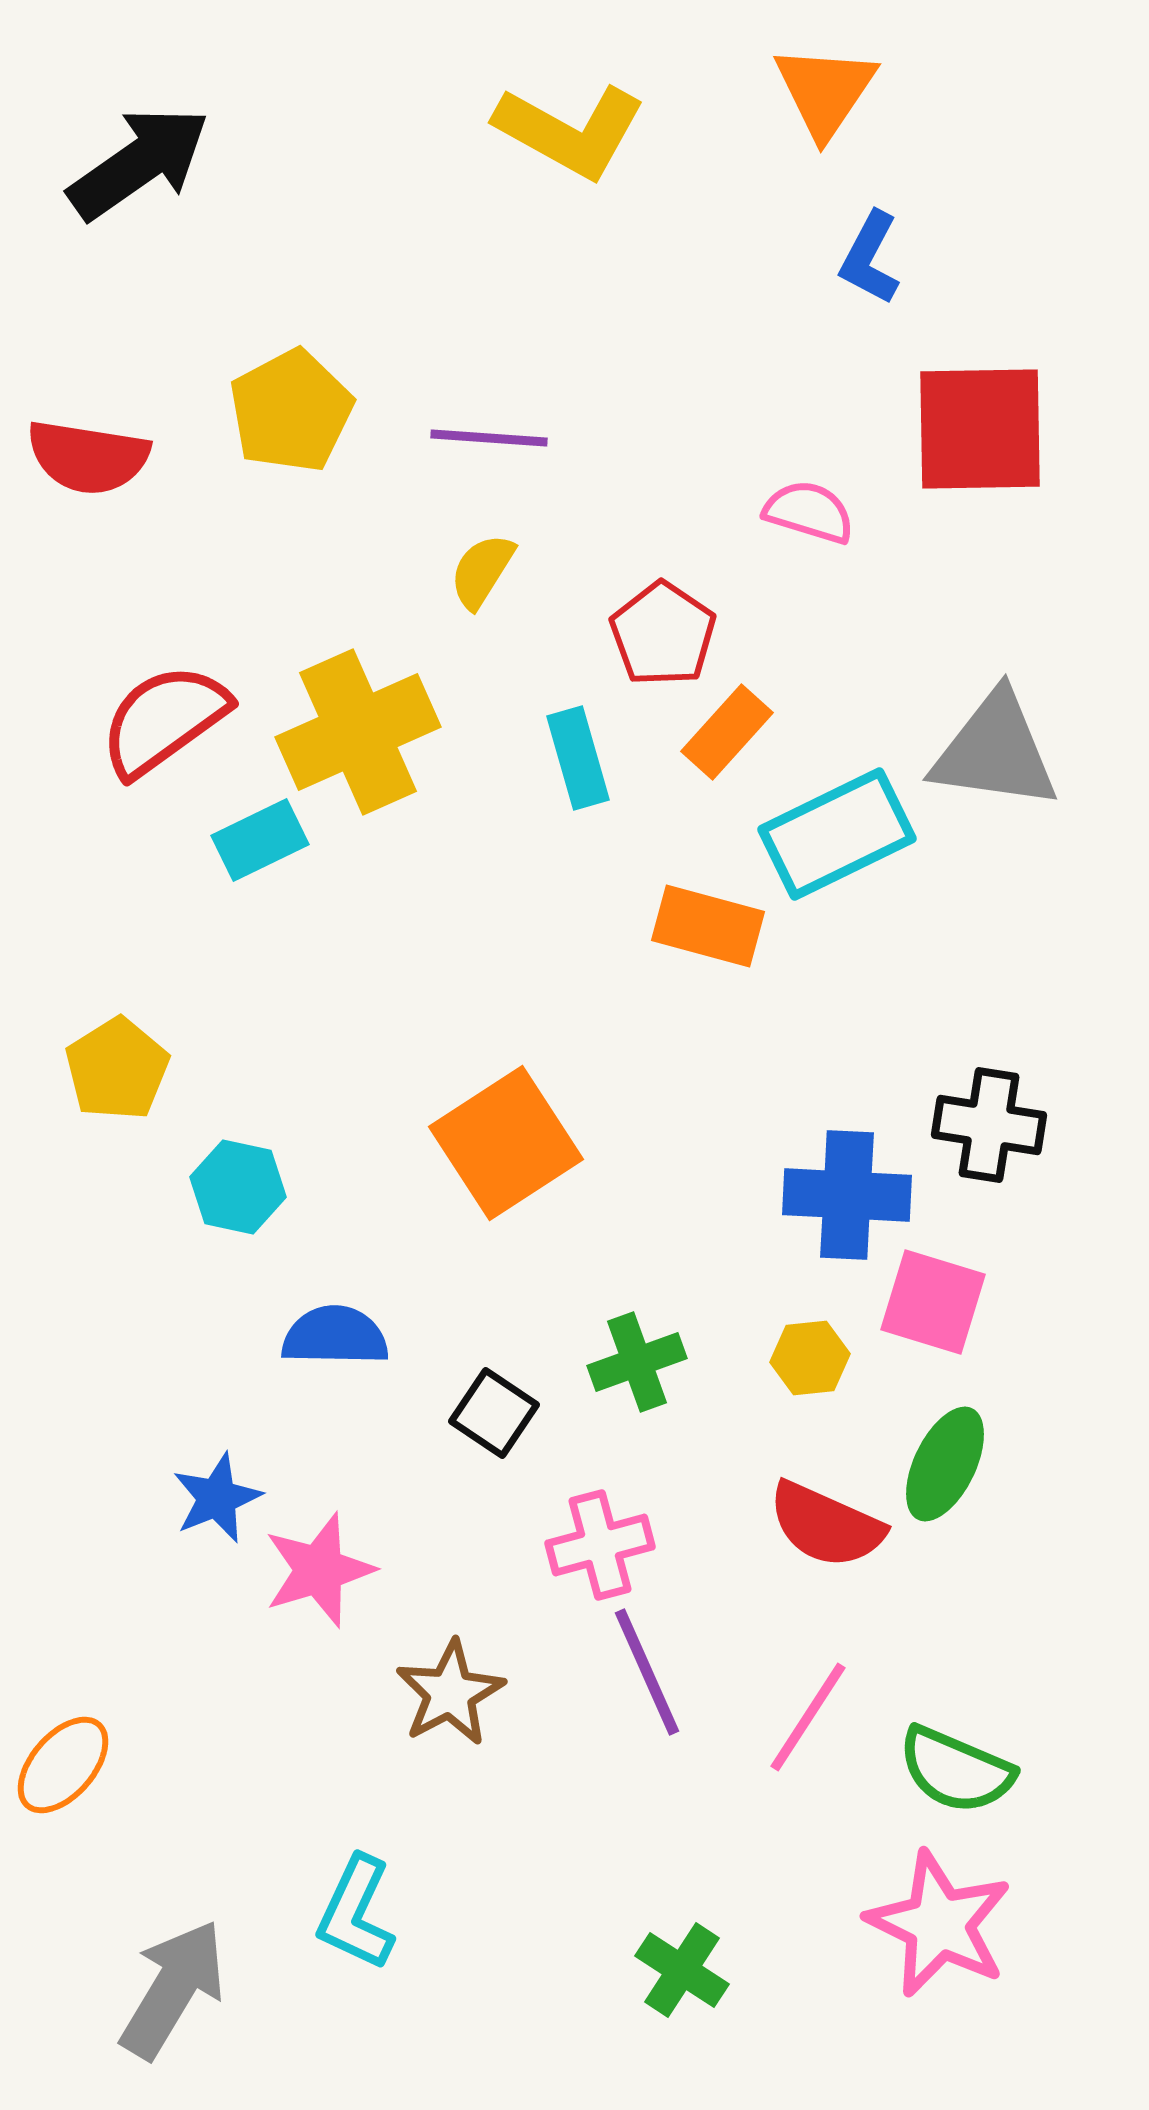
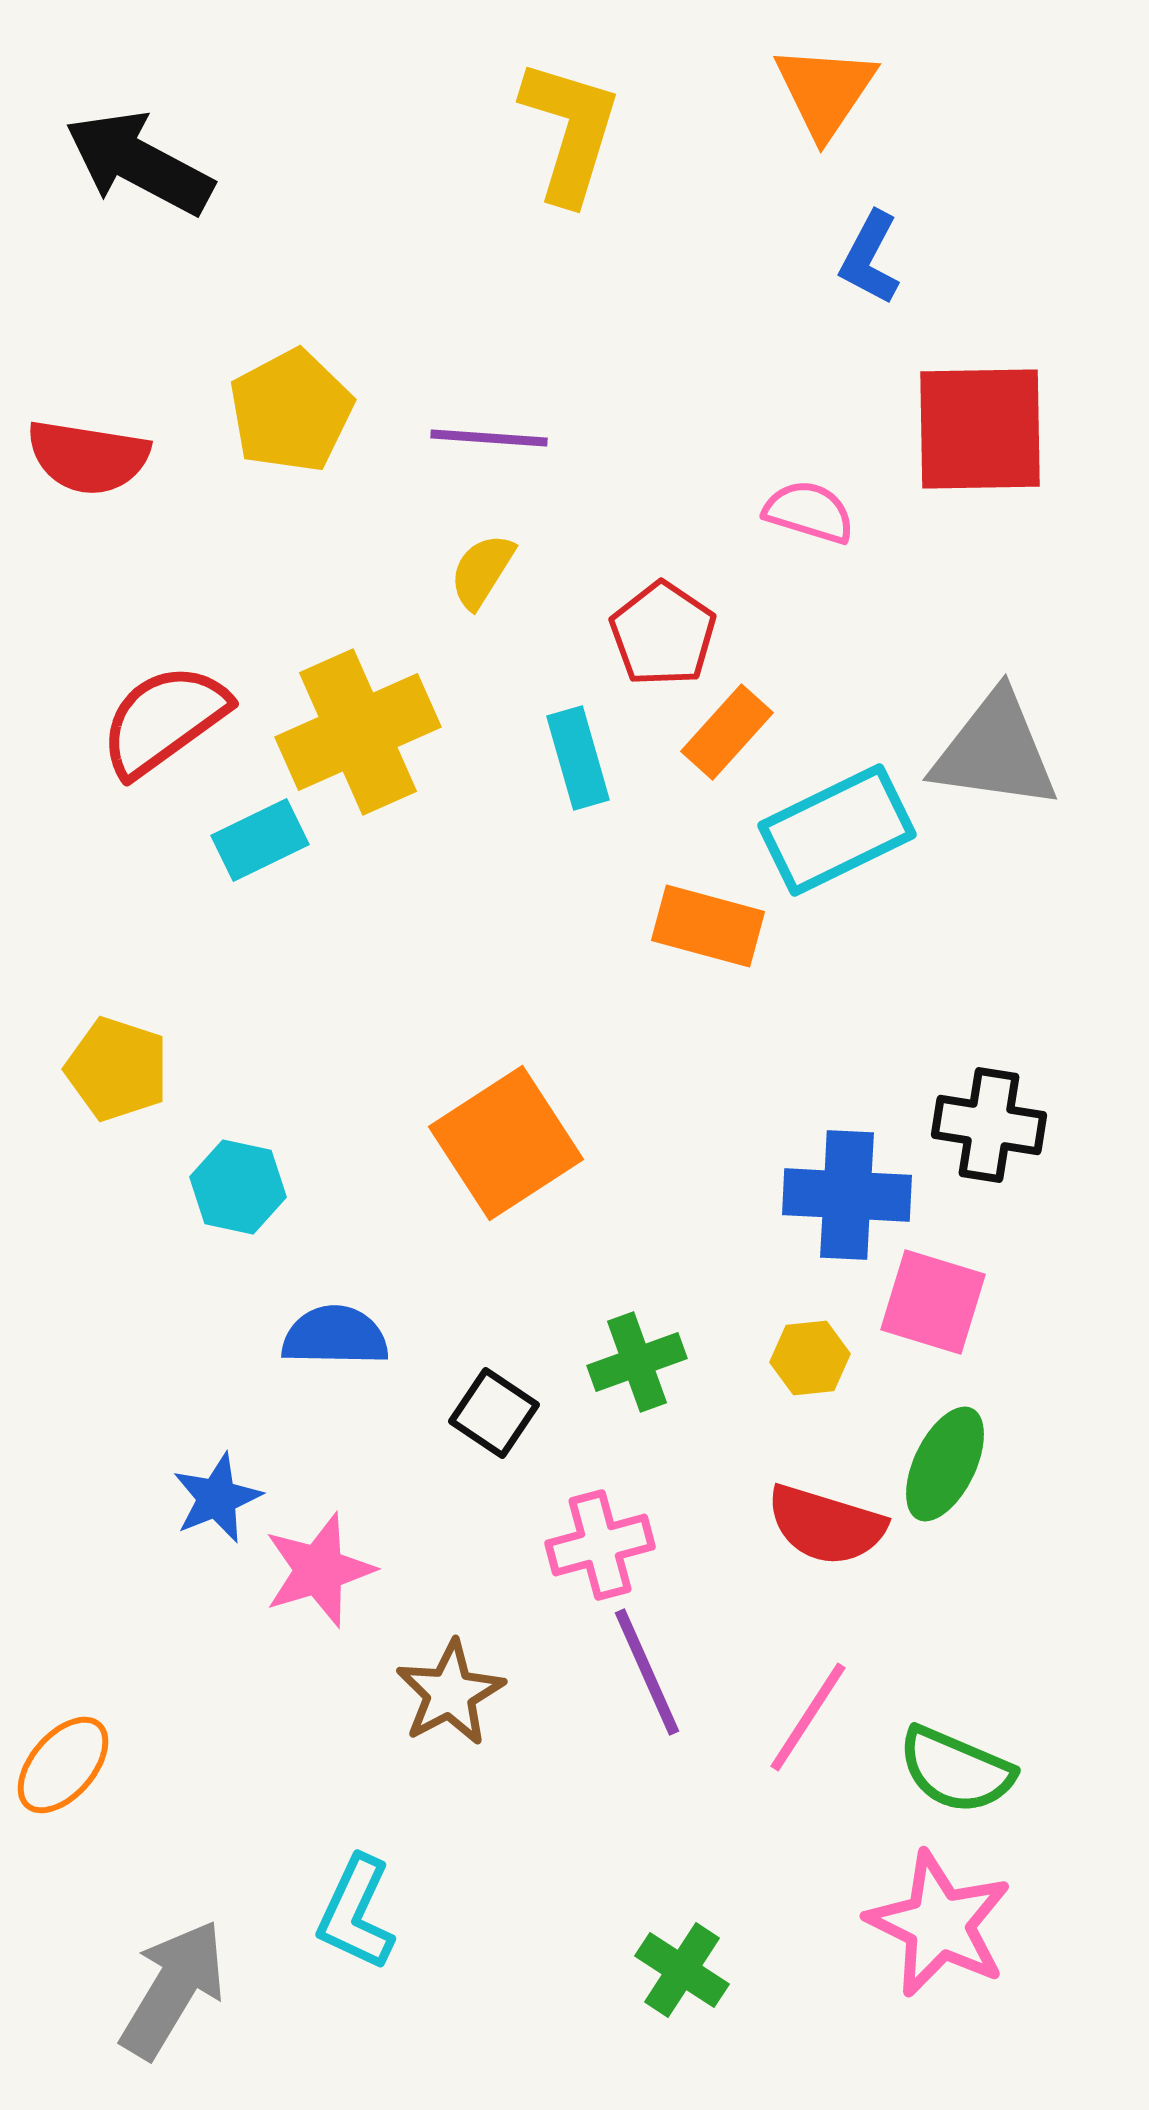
yellow L-shape at (570, 131): rotated 102 degrees counterclockwise
black arrow at (139, 163): rotated 117 degrees counterclockwise
cyan rectangle at (837, 834): moved 4 px up
yellow pentagon at (117, 1069): rotated 22 degrees counterclockwise
red semicircle at (826, 1525): rotated 7 degrees counterclockwise
